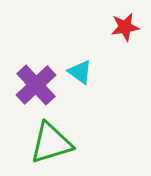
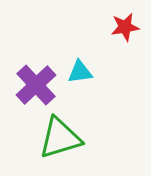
cyan triangle: rotated 44 degrees counterclockwise
green triangle: moved 9 px right, 5 px up
